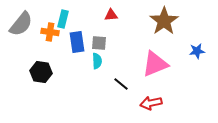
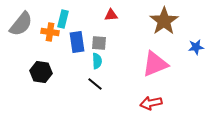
blue star: moved 1 px left, 4 px up
black line: moved 26 px left
